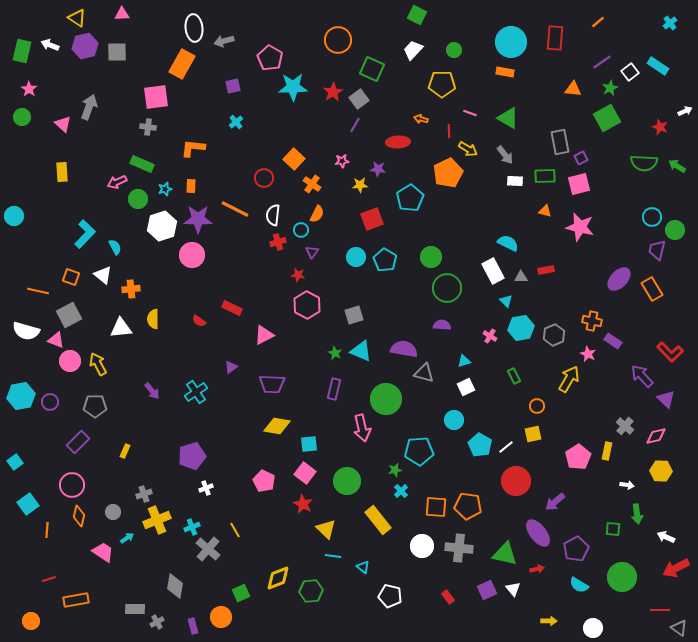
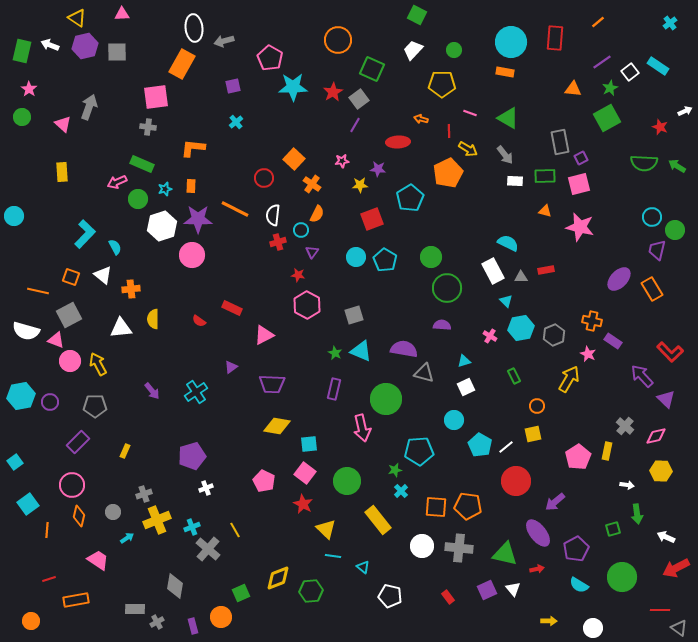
green square at (613, 529): rotated 21 degrees counterclockwise
pink trapezoid at (103, 552): moved 5 px left, 8 px down
